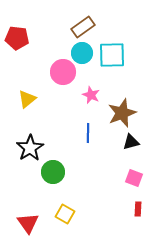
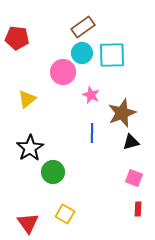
blue line: moved 4 px right
